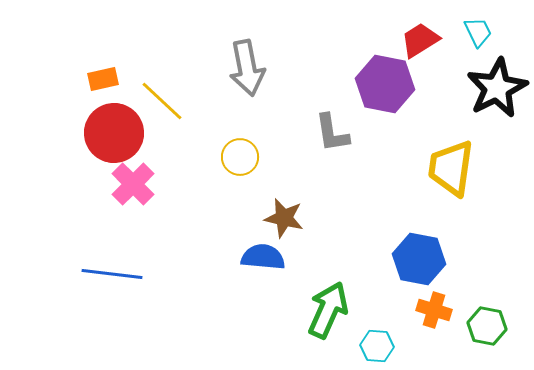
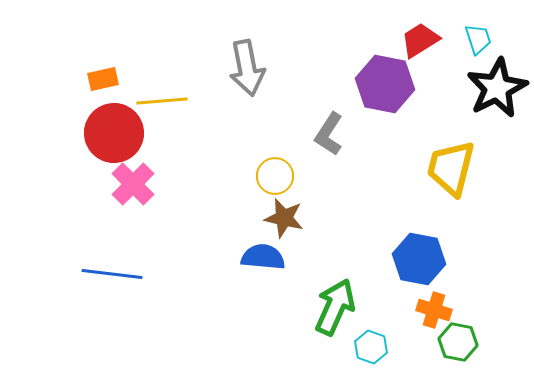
cyan trapezoid: moved 7 px down; rotated 8 degrees clockwise
yellow line: rotated 48 degrees counterclockwise
gray L-shape: moved 3 px left, 1 px down; rotated 42 degrees clockwise
yellow circle: moved 35 px right, 19 px down
yellow trapezoid: rotated 6 degrees clockwise
green arrow: moved 7 px right, 3 px up
green hexagon: moved 29 px left, 16 px down
cyan hexagon: moved 6 px left, 1 px down; rotated 16 degrees clockwise
